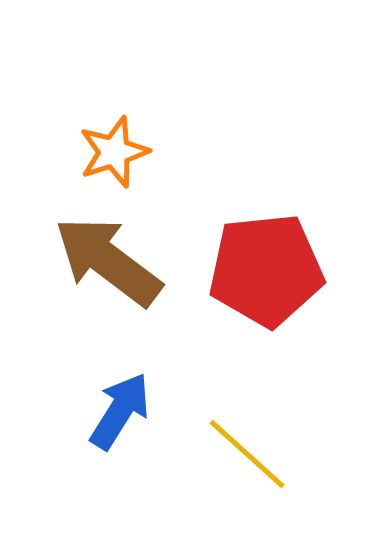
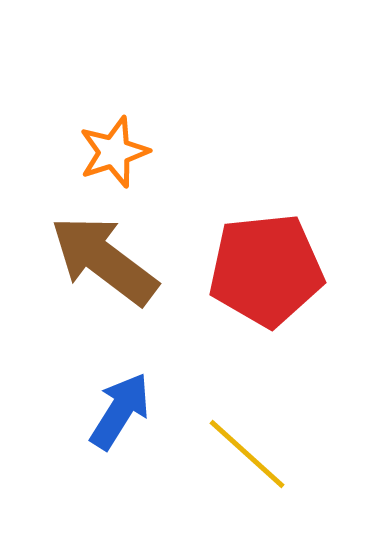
brown arrow: moved 4 px left, 1 px up
